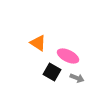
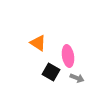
pink ellipse: rotated 55 degrees clockwise
black square: moved 1 px left
